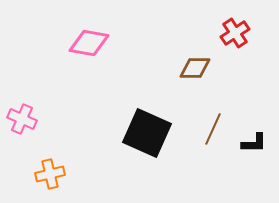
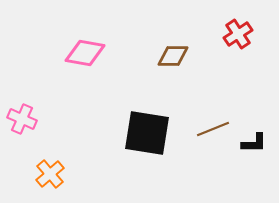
red cross: moved 3 px right, 1 px down
pink diamond: moved 4 px left, 10 px down
brown diamond: moved 22 px left, 12 px up
brown line: rotated 44 degrees clockwise
black square: rotated 15 degrees counterclockwise
orange cross: rotated 28 degrees counterclockwise
